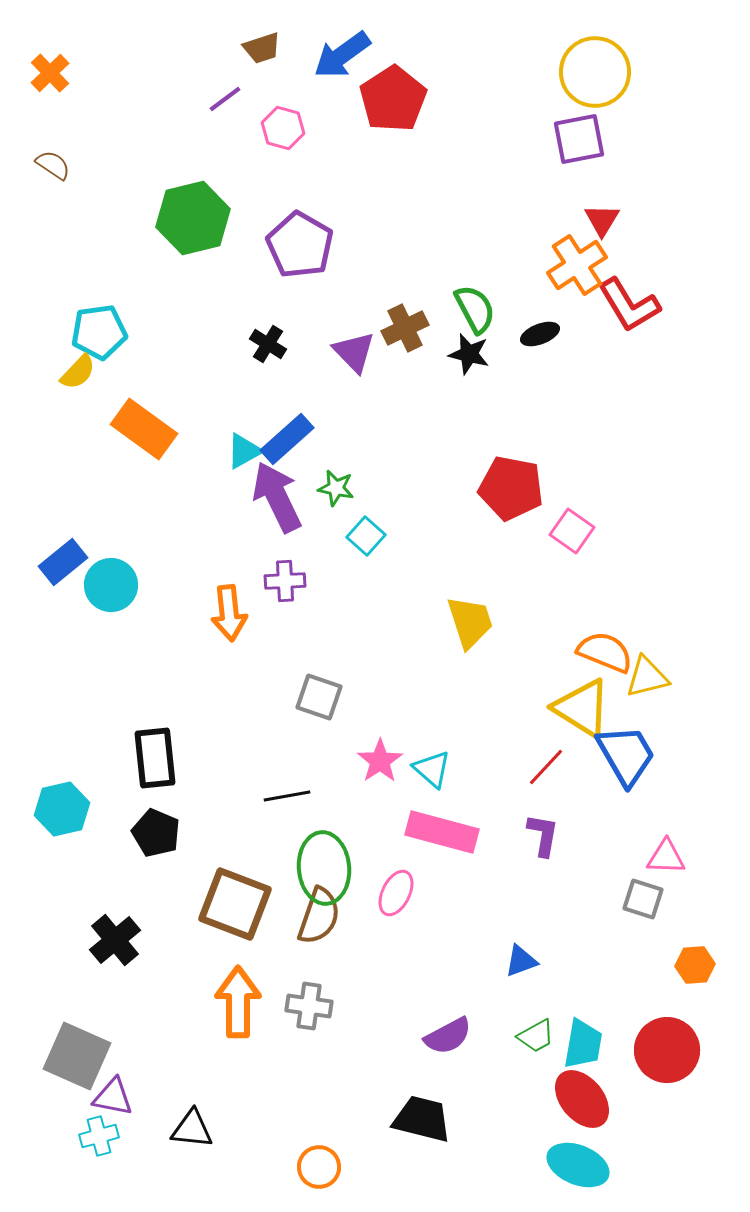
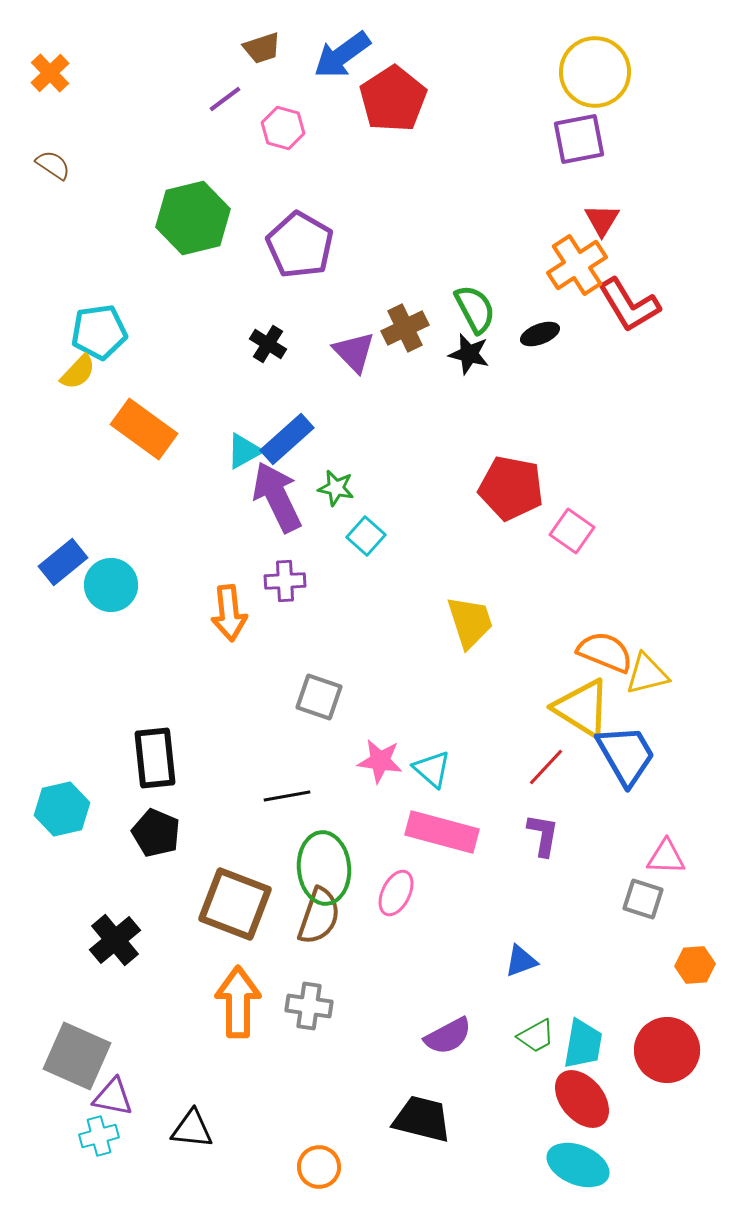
yellow triangle at (647, 677): moved 3 px up
pink star at (380, 761): rotated 30 degrees counterclockwise
